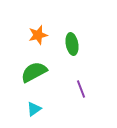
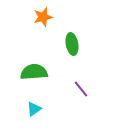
orange star: moved 5 px right, 18 px up
green semicircle: rotated 24 degrees clockwise
purple line: rotated 18 degrees counterclockwise
